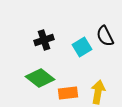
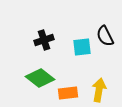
cyan square: rotated 24 degrees clockwise
yellow arrow: moved 1 px right, 2 px up
